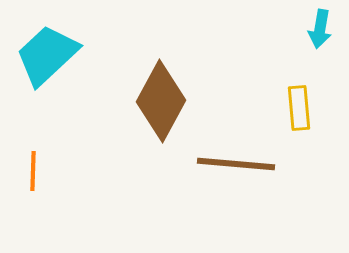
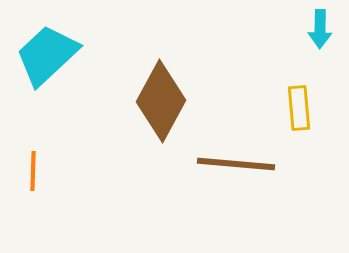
cyan arrow: rotated 9 degrees counterclockwise
